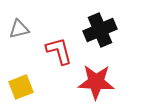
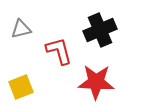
gray triangle: moved 2 px right
